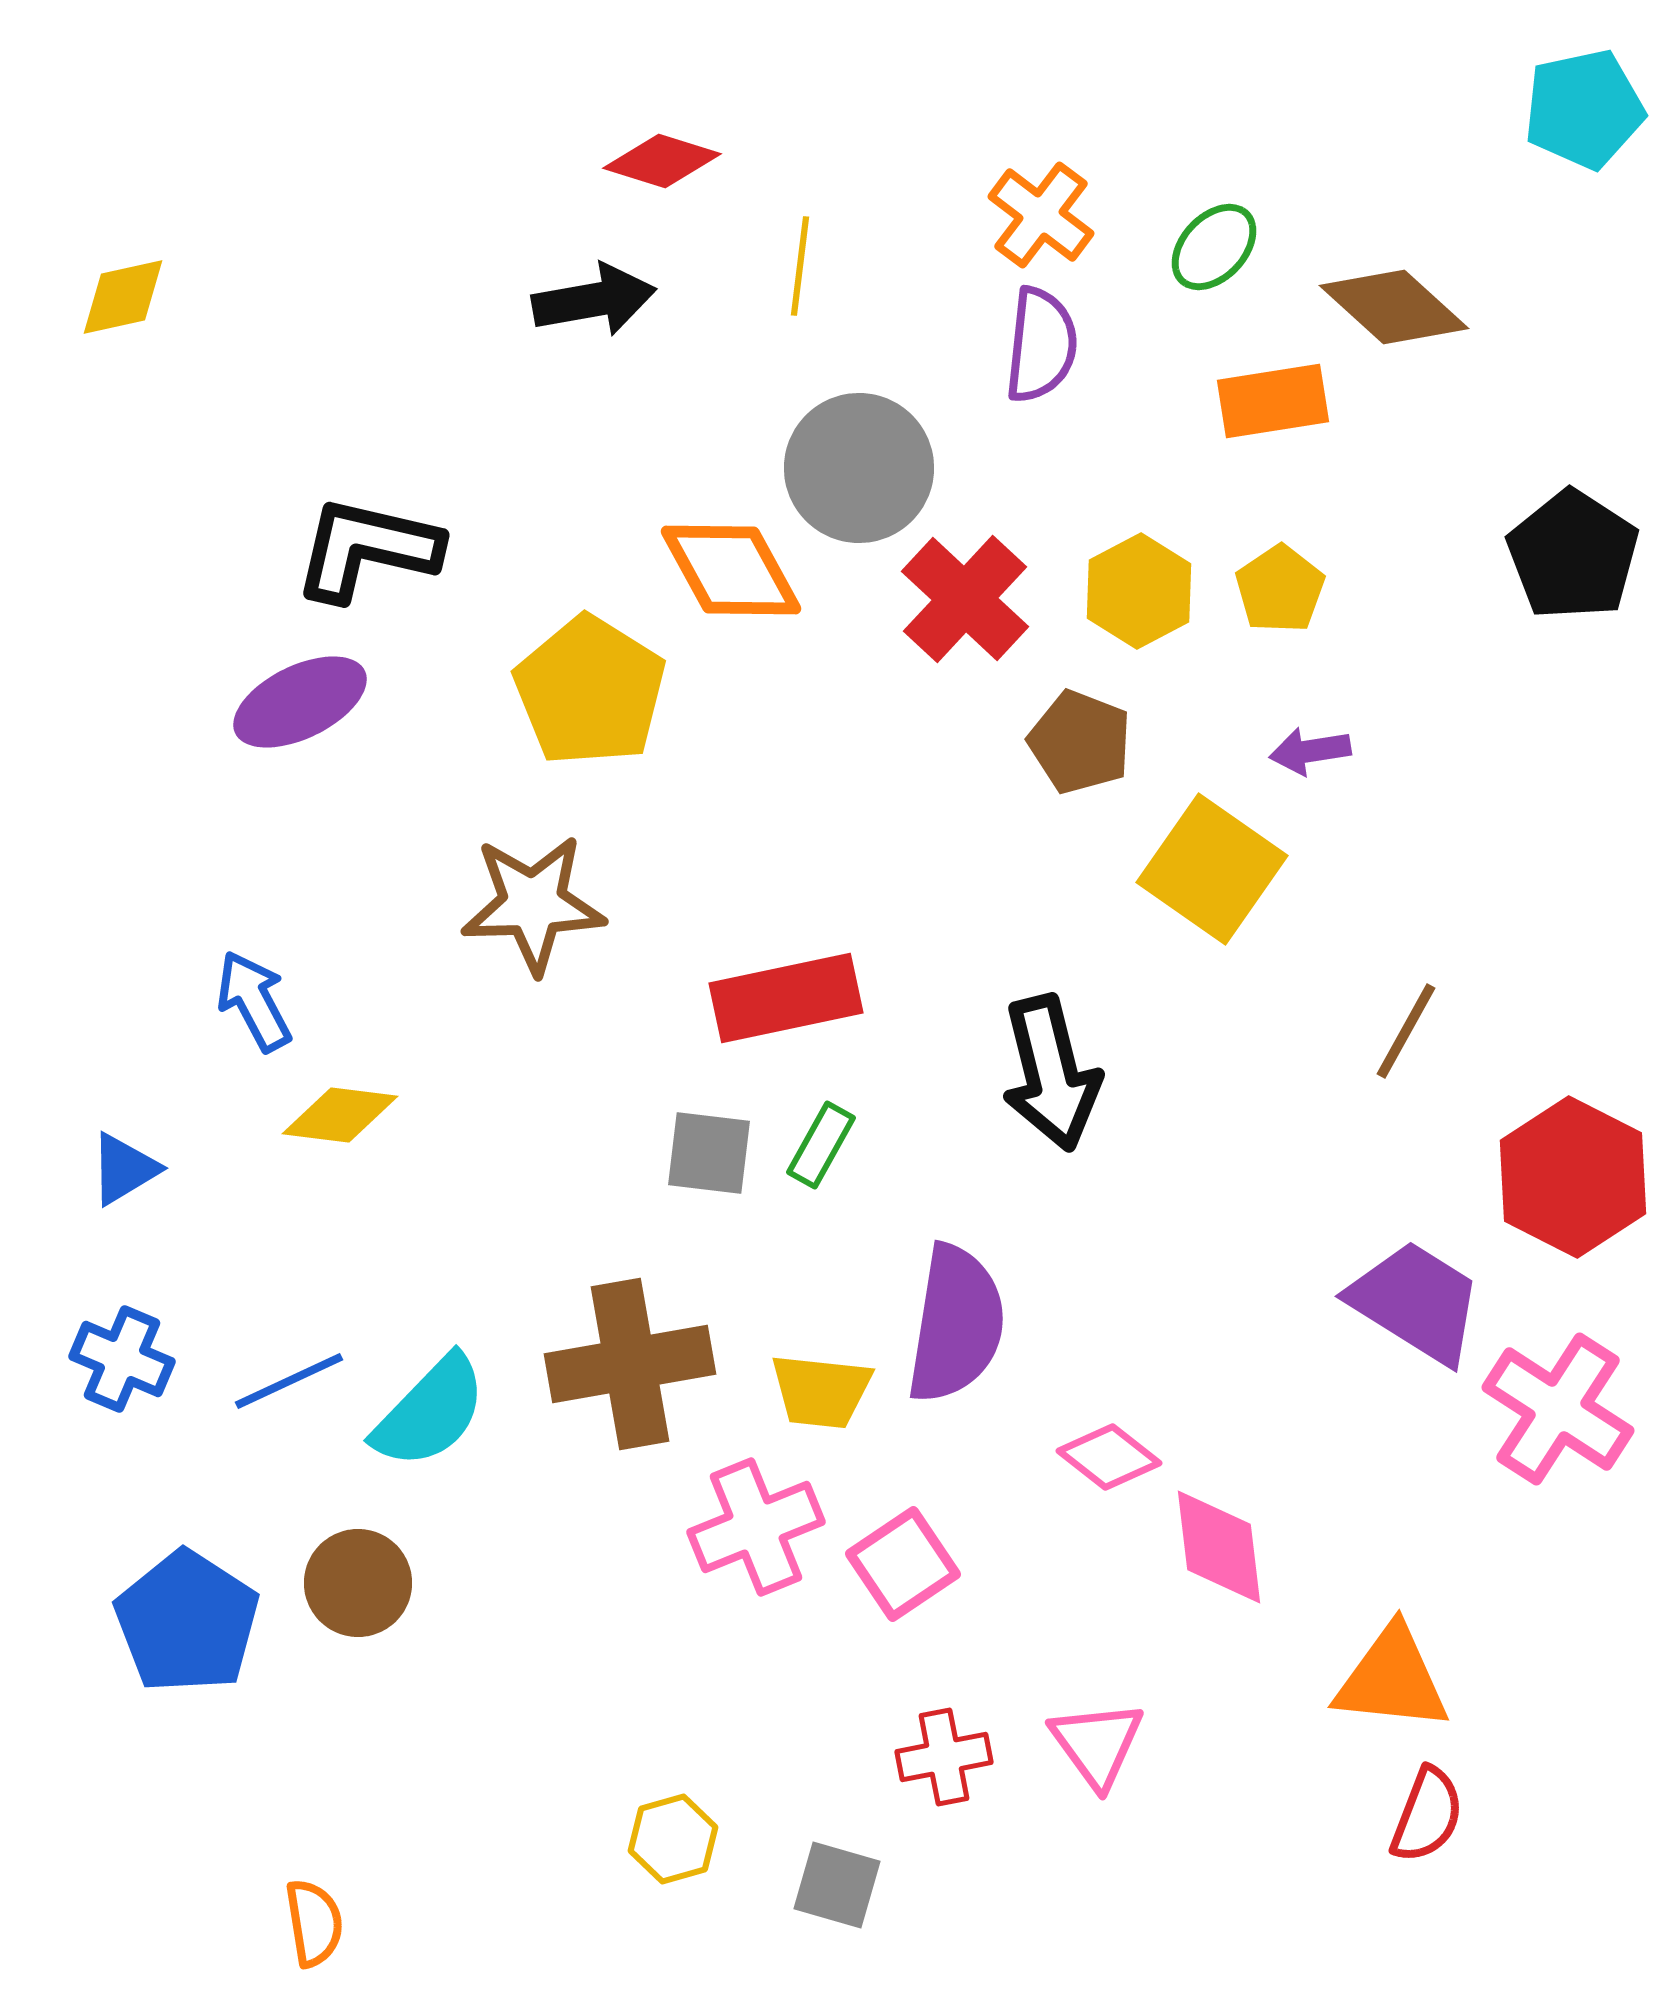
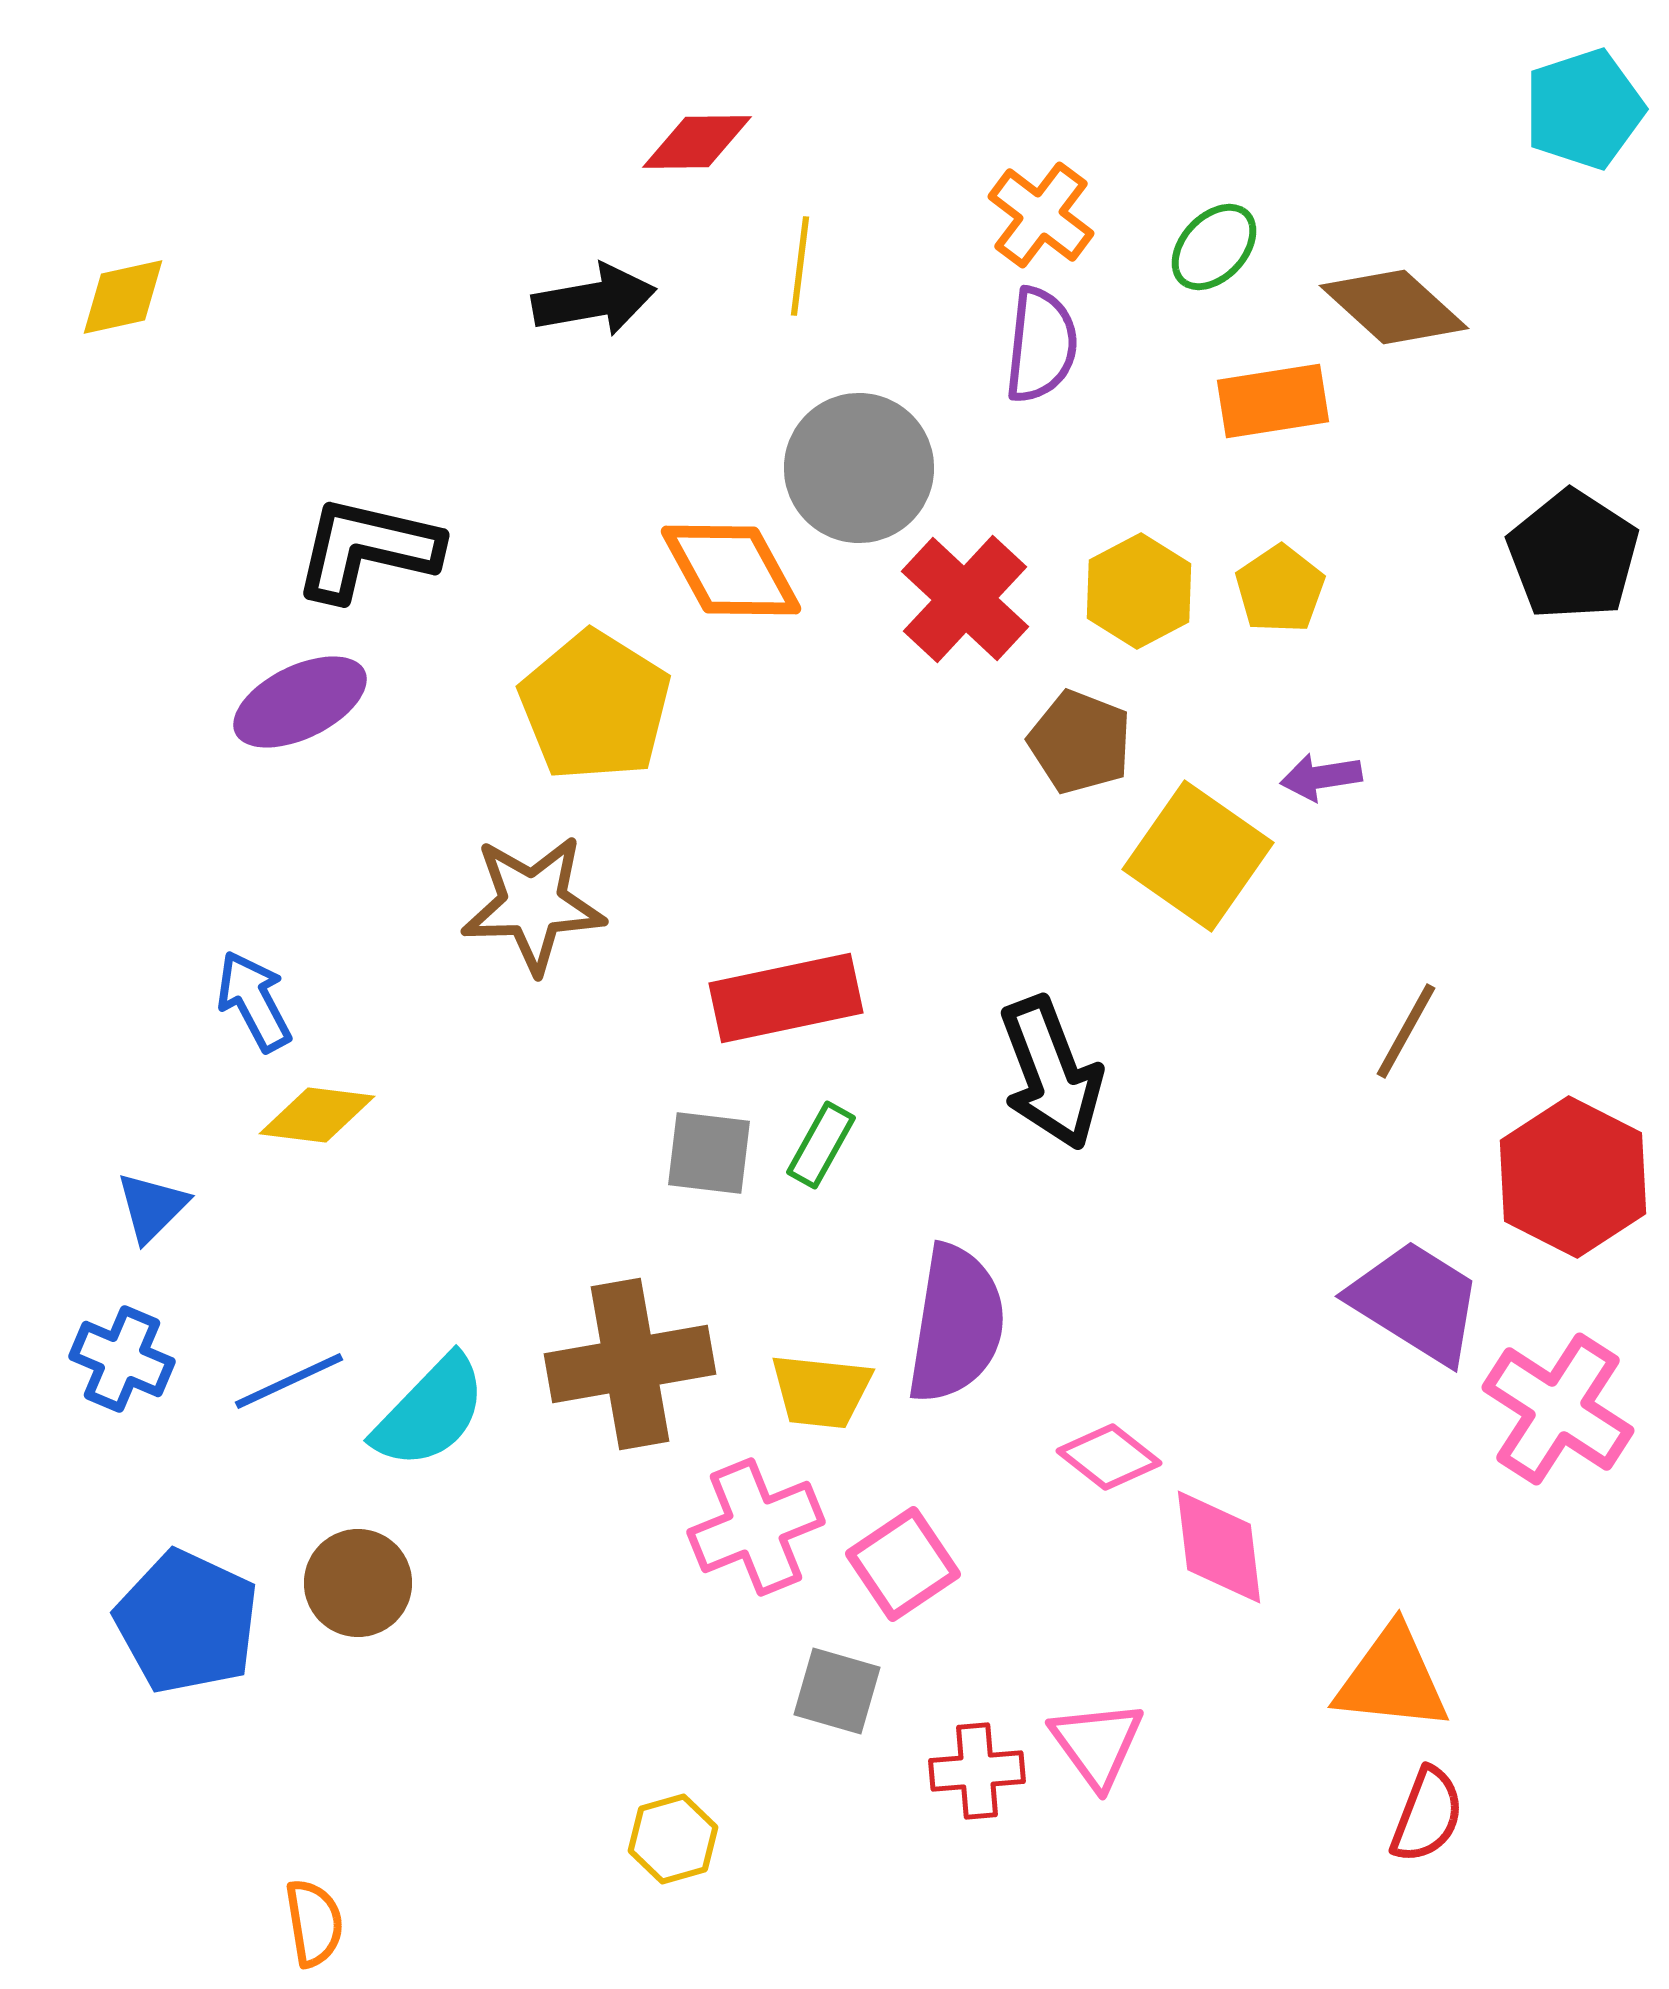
cyan pentagon at (1584, 109): rotated 6 degrees counterclockwise
red diamond at (662, 161): moved 35 px right, 19 px up; rotated 18 degrees counterclockwise
yellow pentagon at (590, 691): moved 5 px right, 15 px down
purple arrow at (1310, 751): moved 11 px right, 26 px down
yellow square at (1212, 869): moved 14 px left, 13 px up
black arrow at (1051, 1073): rotated 7 degrees counterclockwise
yellow diamond at (340, 1115): moved 23 px left
blue triangle at (124, 1169): moved 28 px right, 38 px down; rotated 14 degrees counterclockwise
blue pentagon at (187, 1622): rotated 8 degrees counterclockwise
red cross at (944, 1757): moved 33 px right, 14 px down; rotated 6 degrees clockwise
gray square at (837, 1885): moved 194 px up
